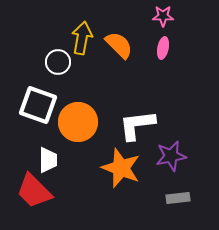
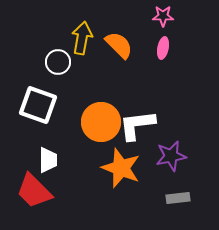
orange circle: moved 23 px right
